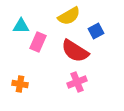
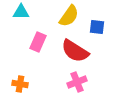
yellow semicircle: rotated 25 degrees counterclockwise
cyan triangle: moved 14 px up
blue square: moved 1 px right, 4 px up; rotated 35 degrees clockwise
